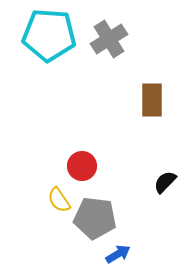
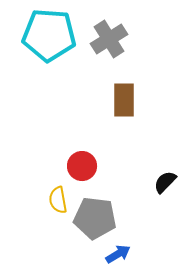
brown rectangle: moved 28 px left
yellow semicircle: moved 1 px left; rotated 24 degrees clockwise
